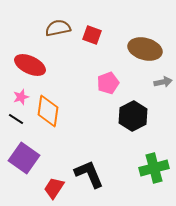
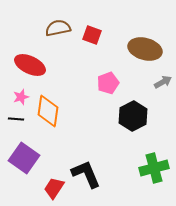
gray arrow: rotated 18 degrees counterclockwise
black line: rotated 28 degrees counterclockwise
black L-shape: moved 3 px left
